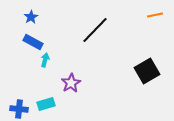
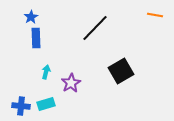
orange line: rotated 21 degrees clockwise
black line: moved 2 px up
blue rectangle: moved 3 px right, 4 px up; rotated 60 degrees clockwise
cyan arrow: moved 1 px right, 12 px down
black square: moved 26 px left
blue cross: moved 2 px right, 3 px up
